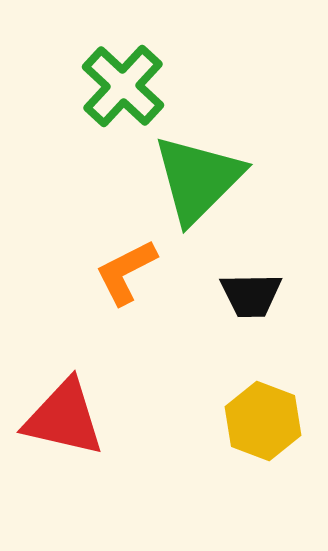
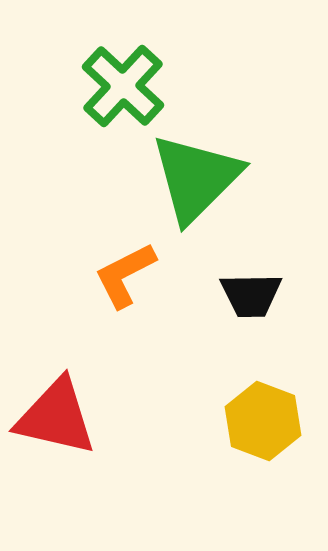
green triangle: moved 2 px left, 1 px up
orange L-shape: moved 1 px left, 3 px down
red triangle: moved 8 px left, 1 px up
